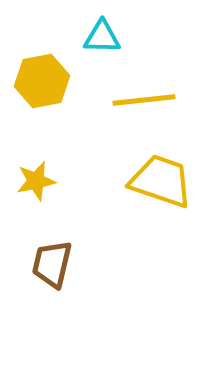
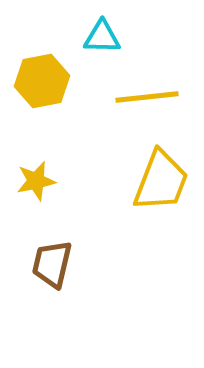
yellow line: moved 3 px right, 3 px up
yellow trapezoid: rotated 92 degrees clockwise
